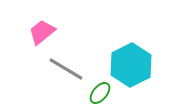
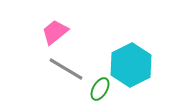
pink trapezoid: moved 13 px right
green ellipse: moved 4 px up; rotated 10 degrees counterclockwise
